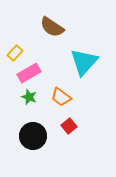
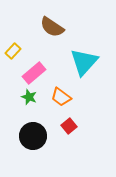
yellow rectangle: moved 2 px left, 2 px up
pink rectangle: moved 5 px right; rotated 10 degrees counterclockwise
